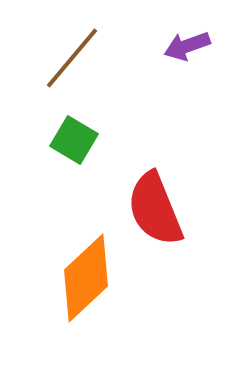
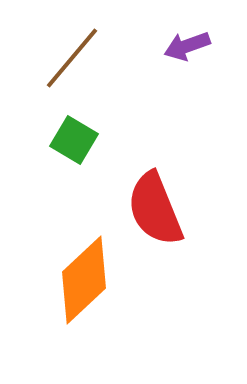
orange diamond: moved 2 px left, 2 px down
